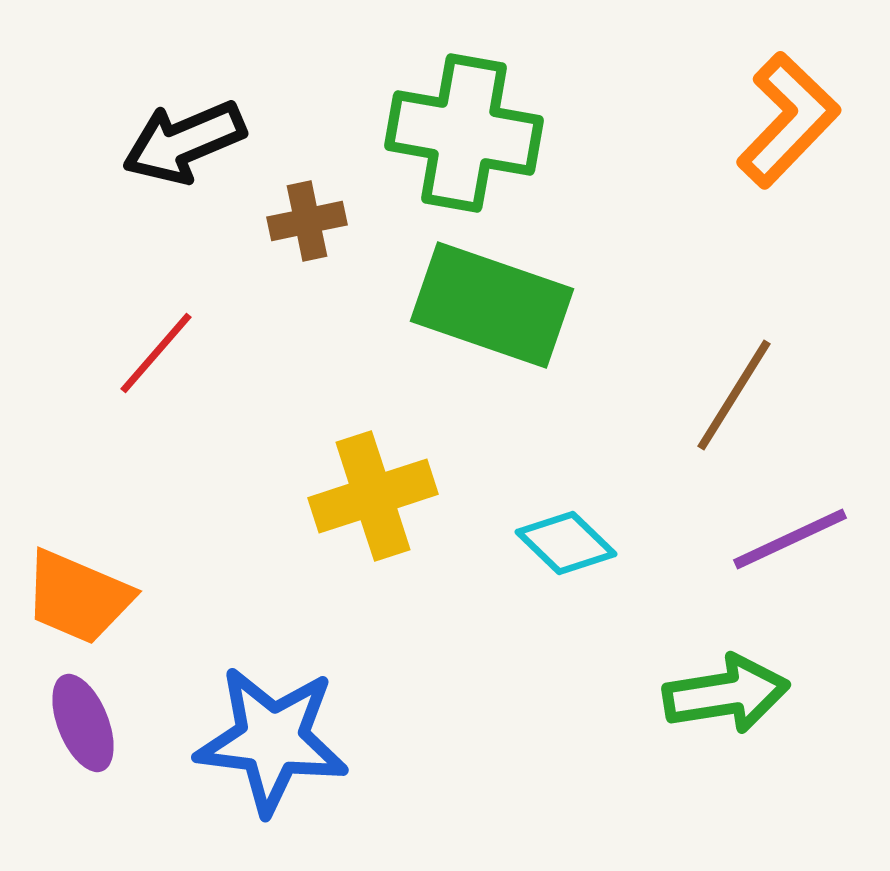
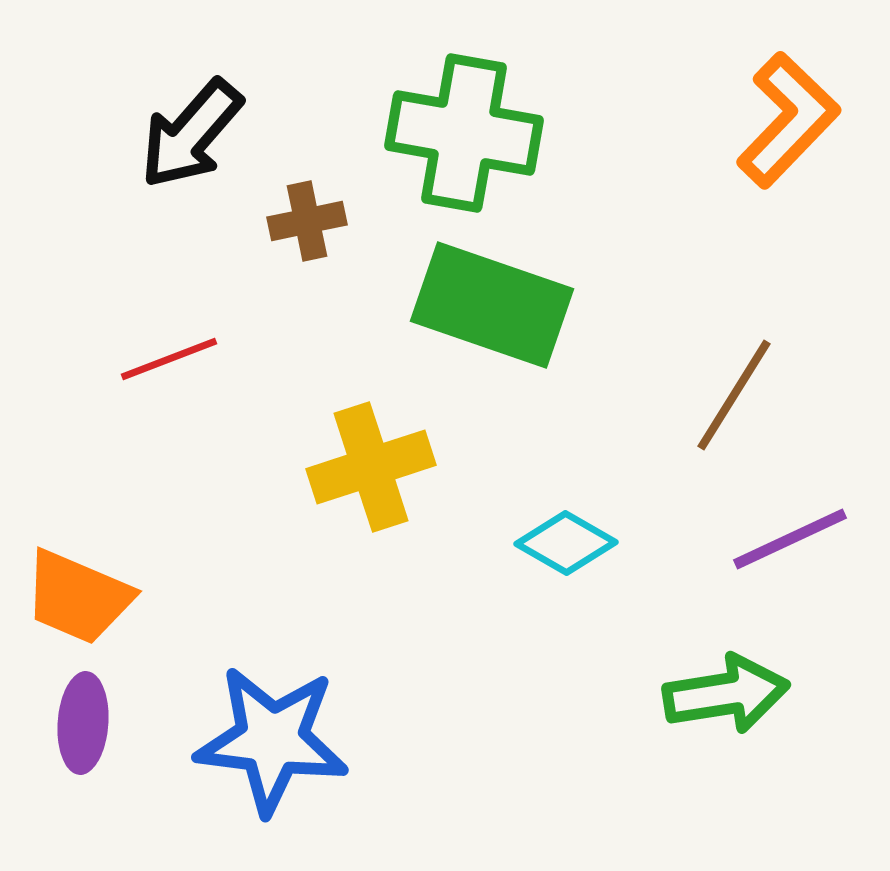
black arrow: moved 7 px right, 8 px up; rotated 26 degrees counterclockwise
red line: moved 13 px right, 6 px down; rotated 28 degrees clockwise
yellow cross: moved 2 px left, 29 px up
cyan diamond: rotated 14 degrees counterclockwise
purple ellipse: rotated 26 degrees clockwise
